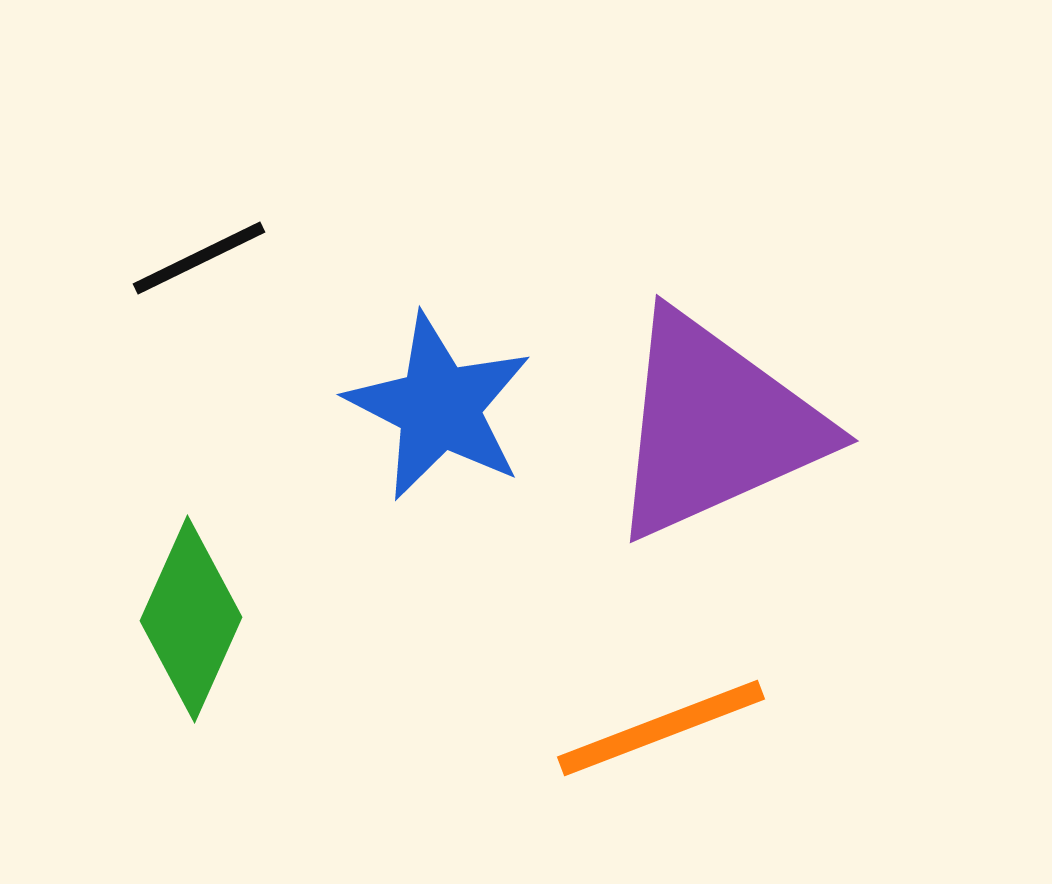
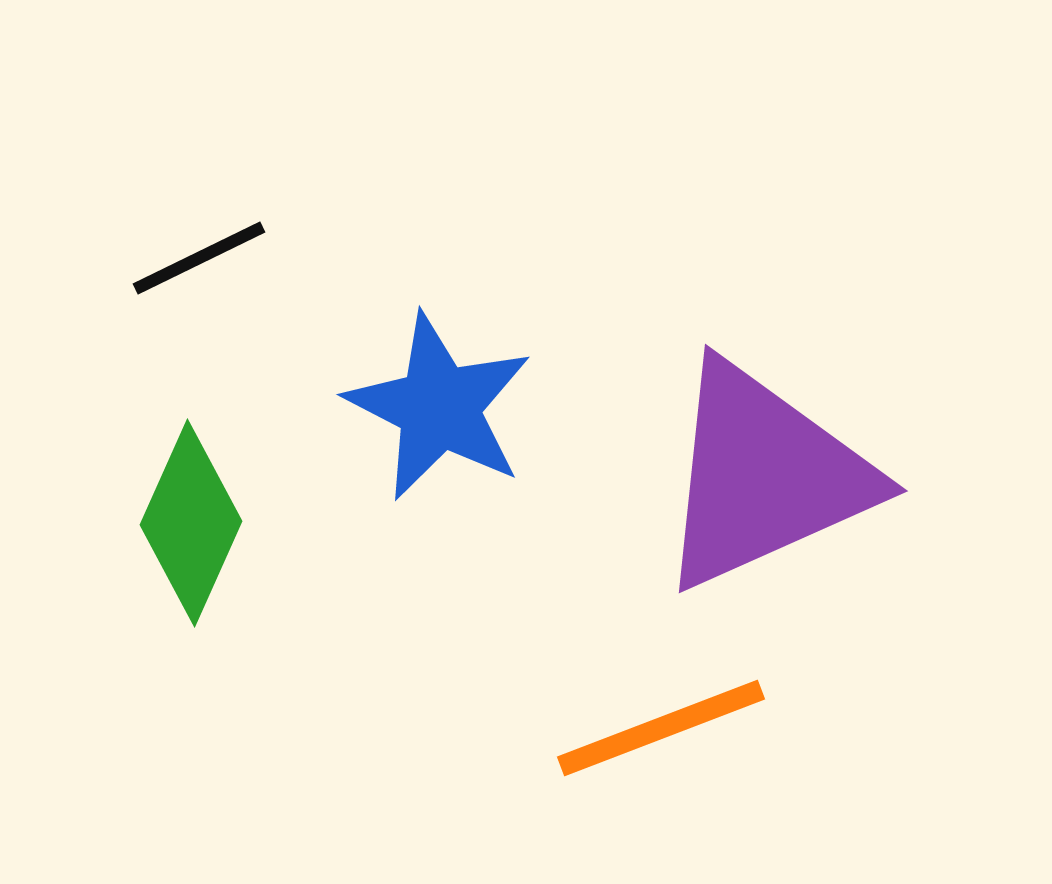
purple triangle: moved 49 px right, 50 px down
green diamond: moved 96 px up
